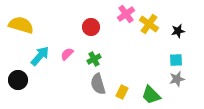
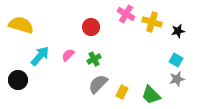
pink cross: rotated 24 degrees counterclockwise
yellow cross: moved 3 px right, 2 px up; rotated 18 degrees counterclockwise
pink semicircle: moved 1 px right, 1 px down
cyan square: rotated 32 degrees clockwise
gray semicircle: rotated 60 degrees clockwise
